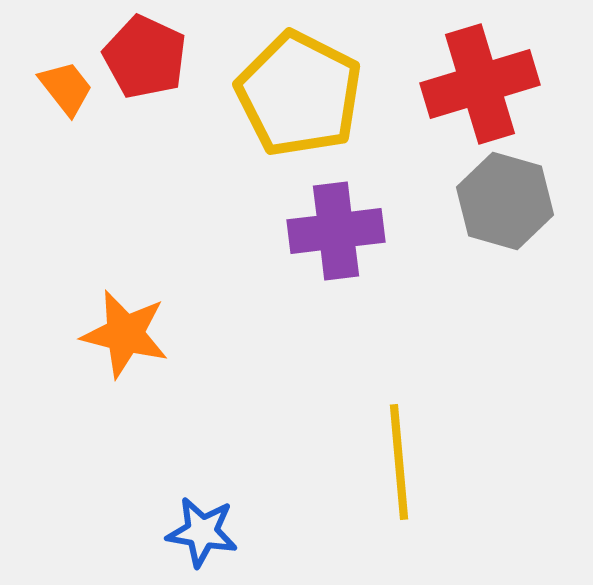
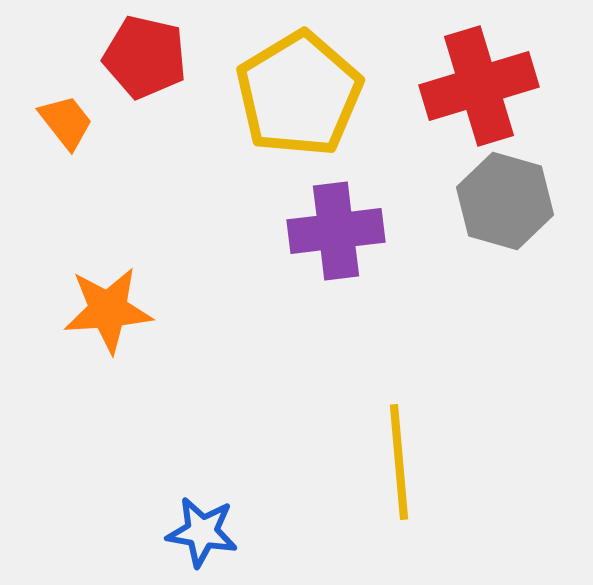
red pentagon: rotated 12 degrees counterclockwise
red cross: moved 1 px left, 2 px down
orange trapezoid: moved 34 px down
yellow pentagon: rotated 14 degrees clockwise
orange star: moved 17 px left, 24 px up; rotated 18 degrees counterclockwise
